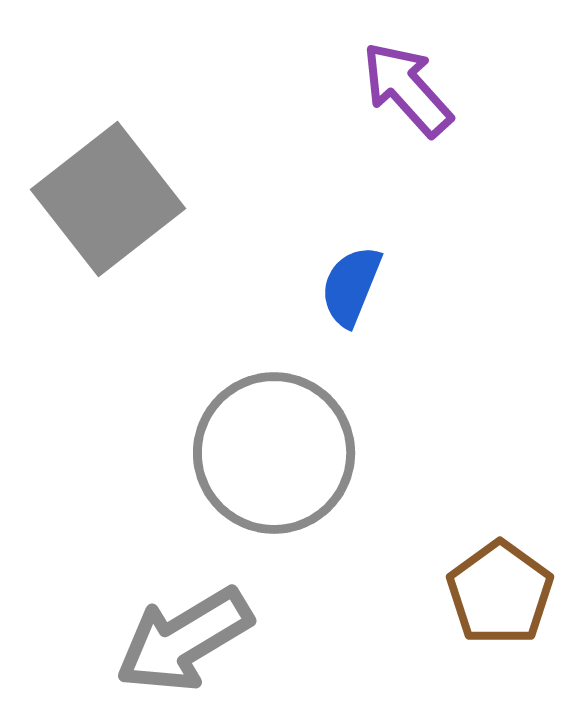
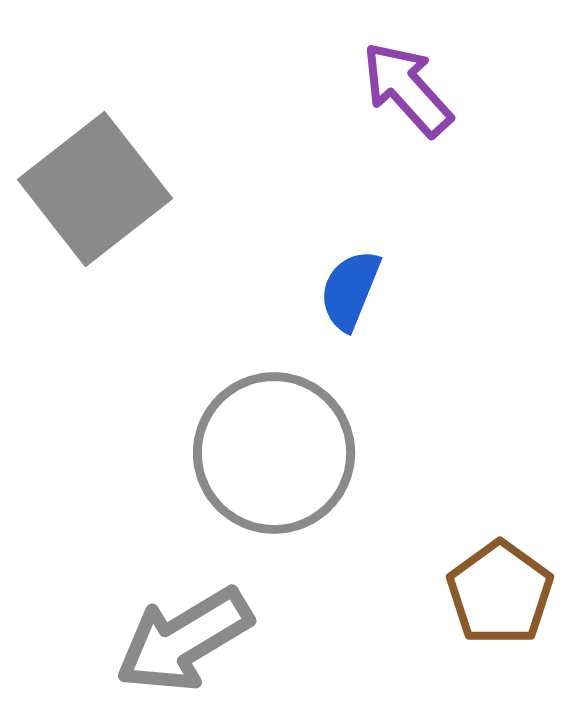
gray square: moved 13 px left, 10 px up
blue semicircle: moved 1 px left, 4 px down
